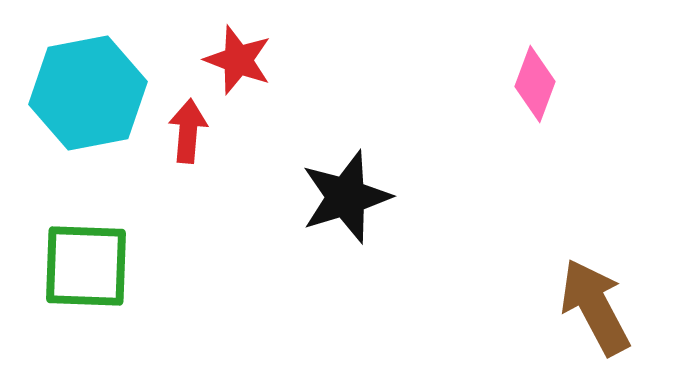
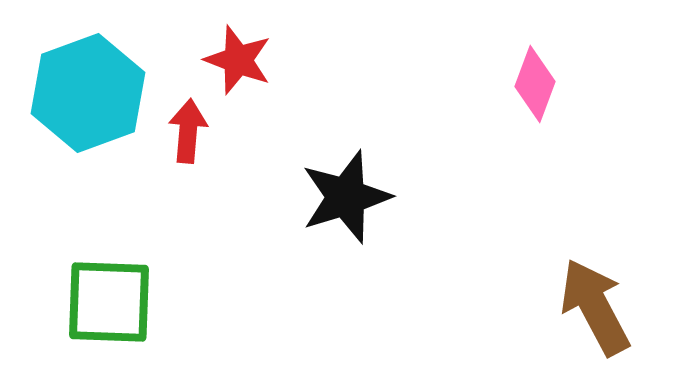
cyan hexagon: rotated 9 degrees counterclockwise
green square: moved 23 px right, 36 px down
